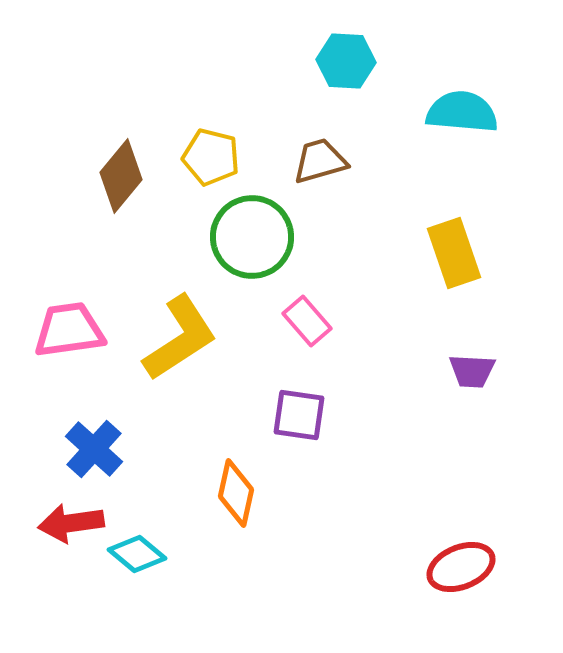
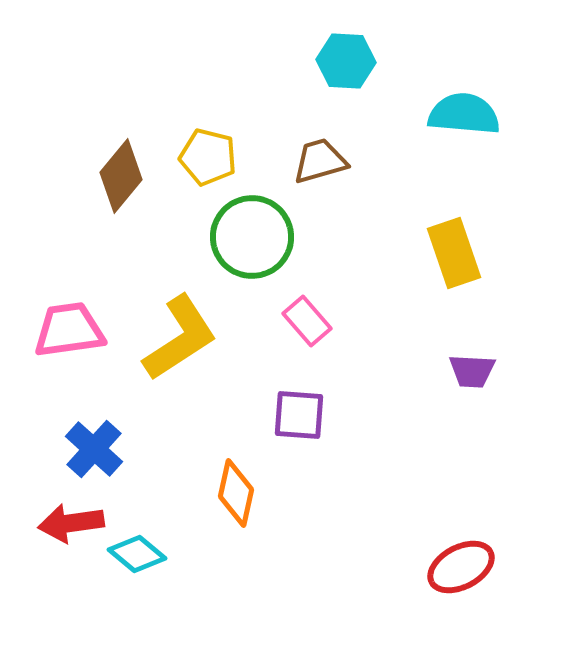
cyan semicircle: moved 2 px right, 2 px down
yellow pentagon: moved 3 px left
purple square: rotated 4 degrees counterclockwise
red ellipse: rotated 6 degrees counterclockwise
